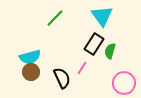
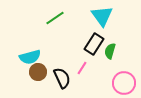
green line: rotated 12 degrees clockwise
brown circle: moved 7 px right
